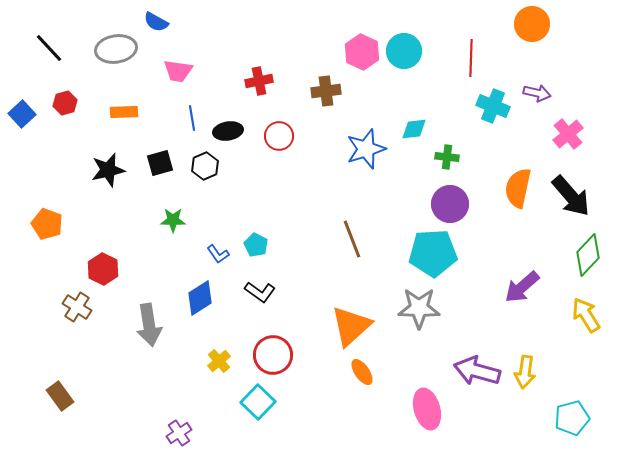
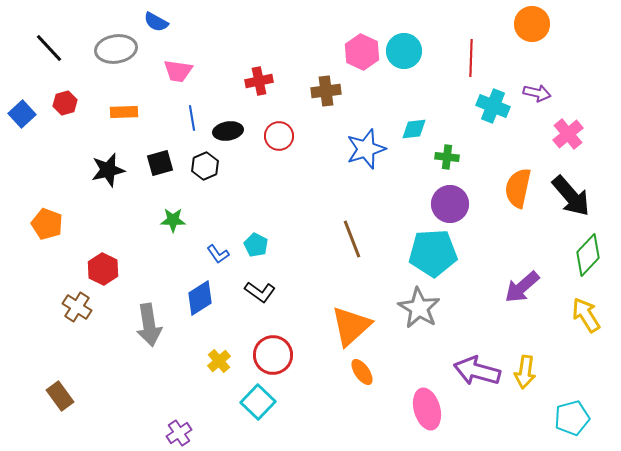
gray star at (419, 308): rotated 30 degrees clockwise
